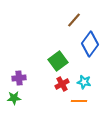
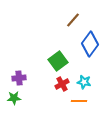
brown line: moved 1 px left
